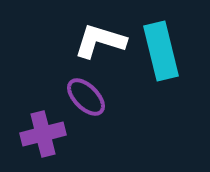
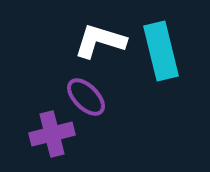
purple cross: moved 9 px right
